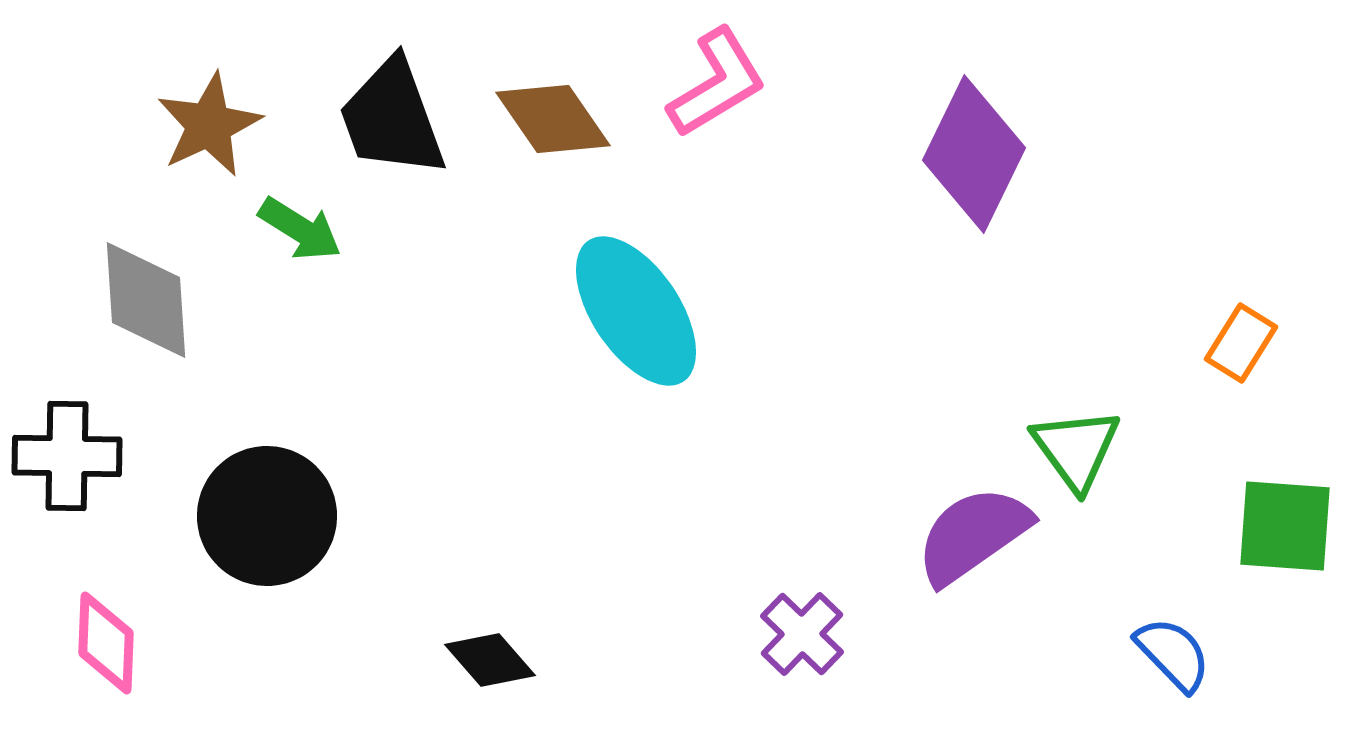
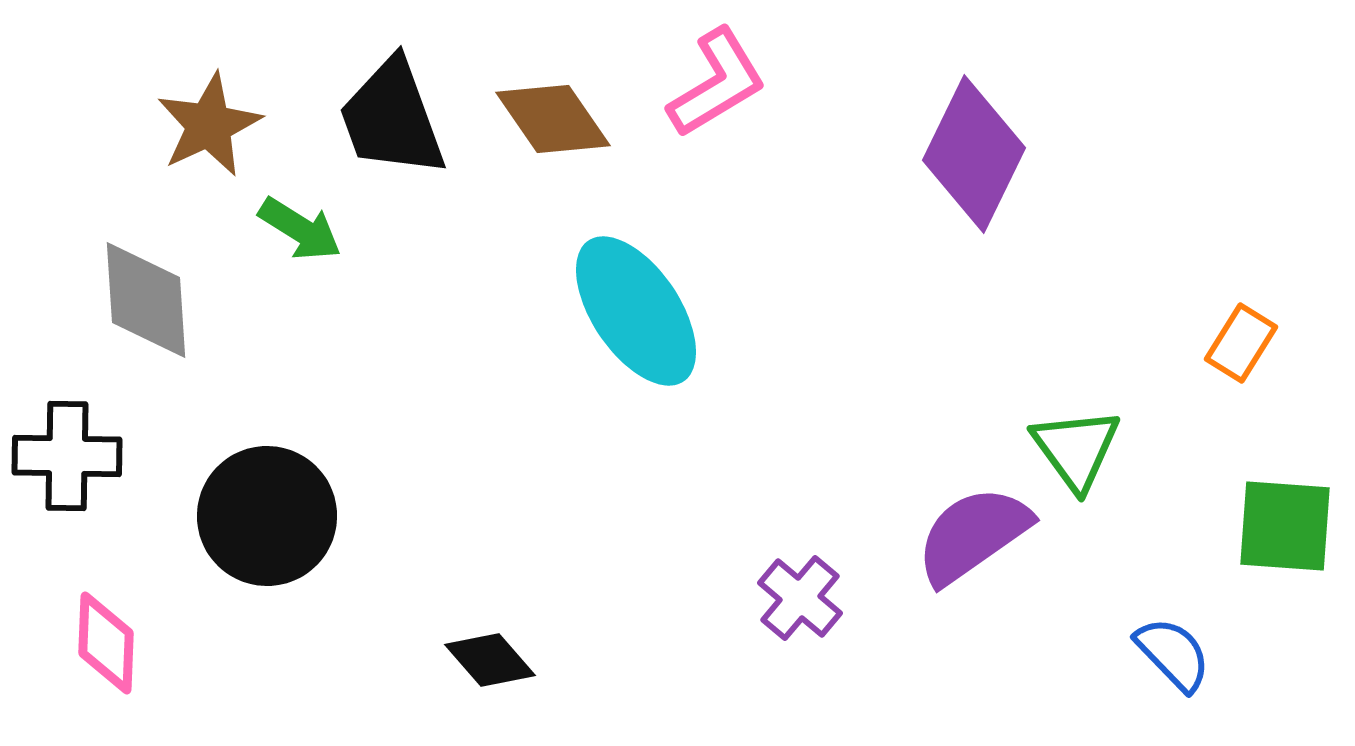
purple cross: moved 2 px left, 36 px up; rotated 4 degrees counterclockwise
